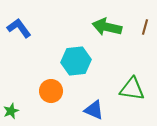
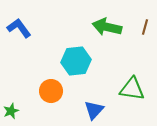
blue triangle: rotated 50 degrees clockwise
